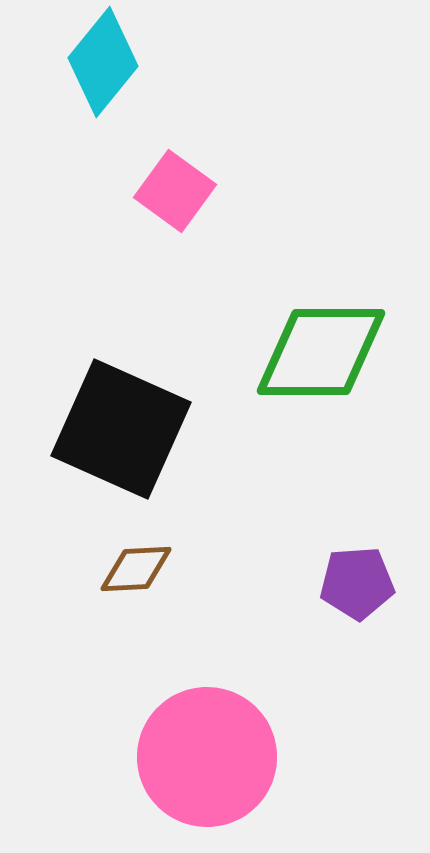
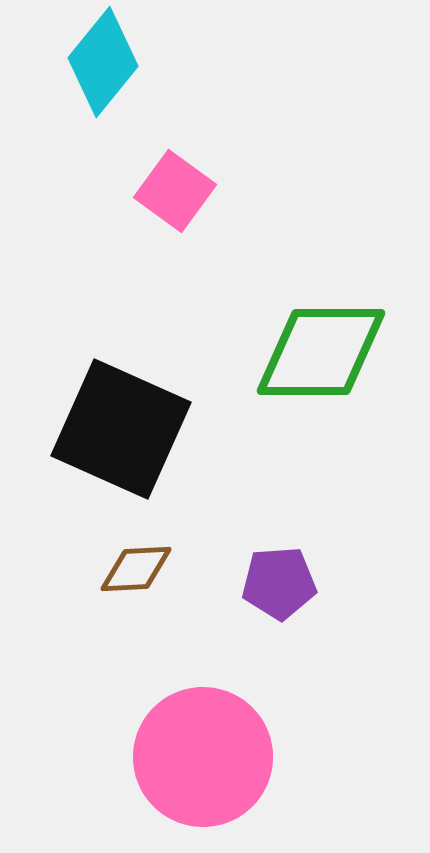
purple pentagon: moved 78 px left
pink circle: moved 4 px left
